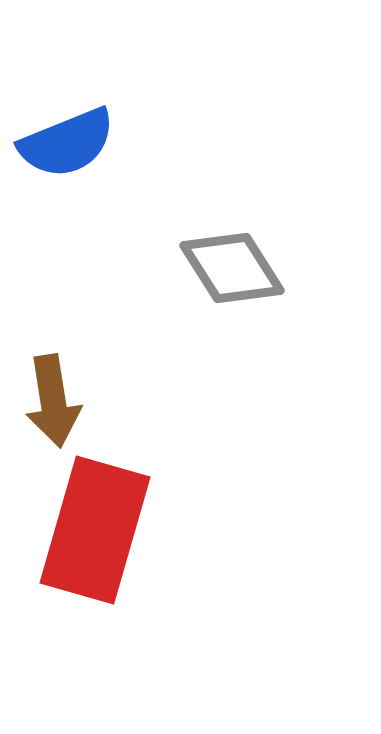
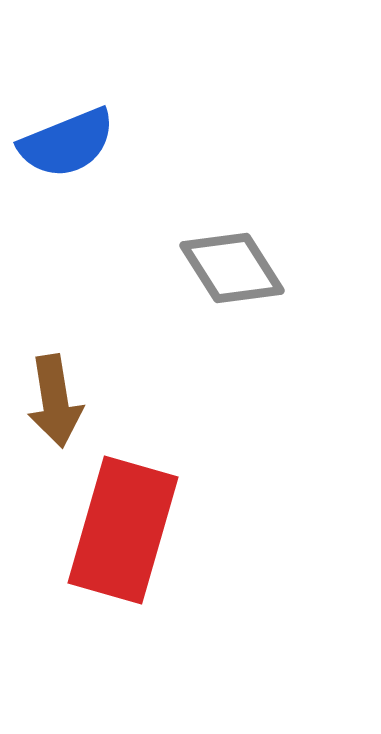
brown arrow: moved 2 px right
red rectangle: moved 28 px right
